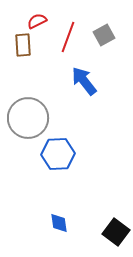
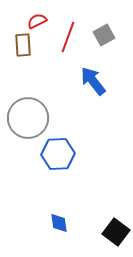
blue arrow: moved 9 px right
